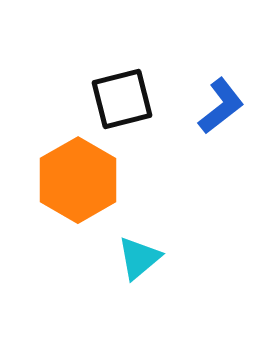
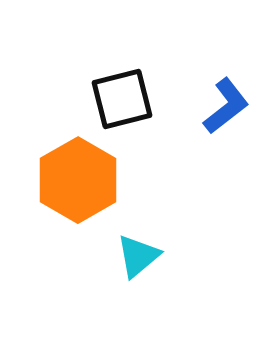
blue L-shape: moved 5 px right
cyan triangle: moved 1 px left, 2 px up
